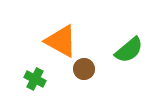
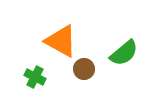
green semicircle: moved 5 px left, 3 px down
green cross: moved 2 px up
